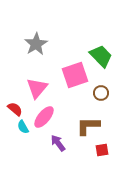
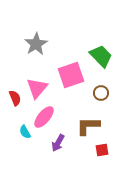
pink square: moved 4 px left
red semicircle: moved 11 px up; rotated 28 degrees clockwise
cyan semicircle: moved 2 px right, 5 px down
purple arrow: rotated 114 degrees counterclockwise
